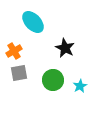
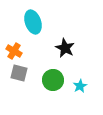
cyan ellipse: rotated 25 degrees clockwise
orange cross: rotated 28 degrees counterclockwise
gray square: rotated 24 degrees clockwise
